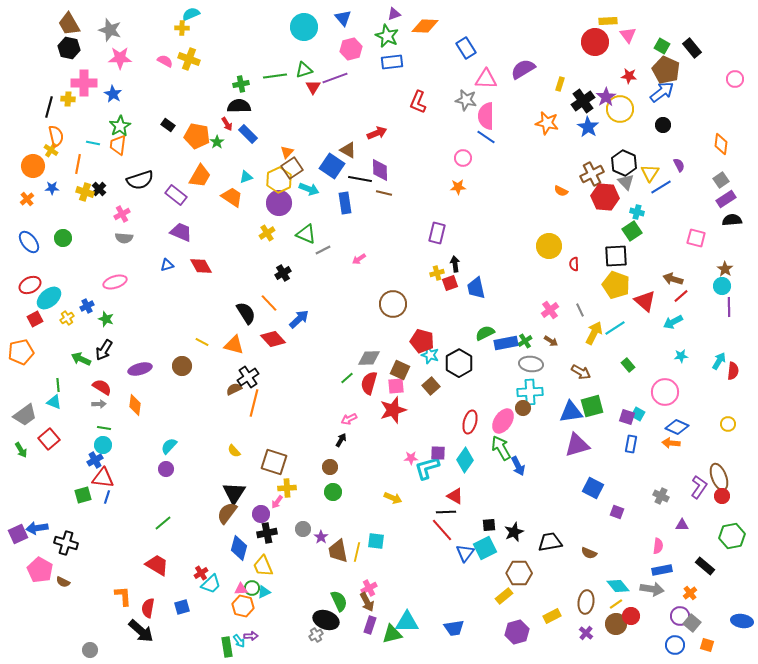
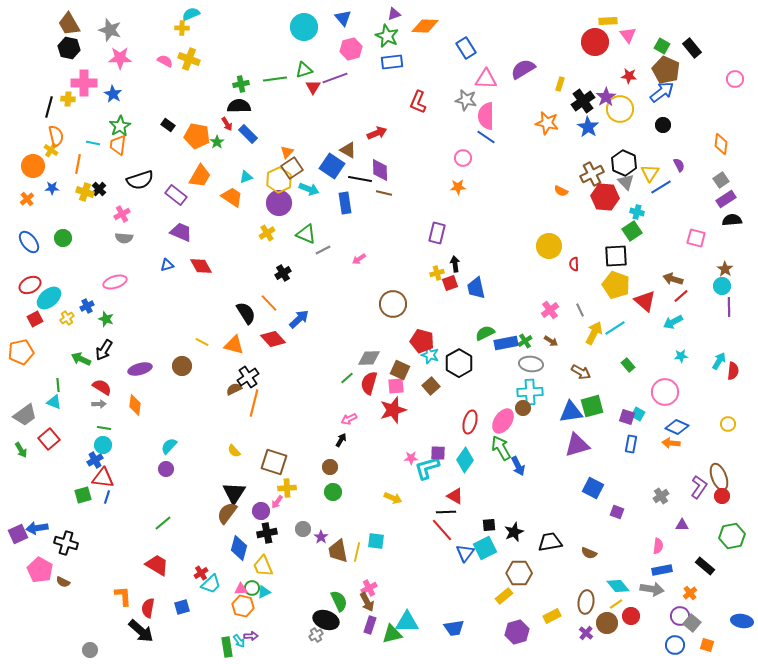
green line at (275, 76): moved 3 px down
gray cross at (661, 496): rotated 28 degrees clockwise
purple circle at (261, 514): moved 3 px up
brown circle at (616, 624): moved 9 px left, 1 px up
